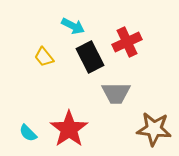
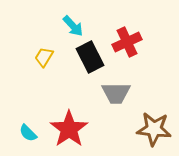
cyan arrow: rotated 20 degrees clockwise
yellow trapezoid: rotated 70 degrees clockwise
